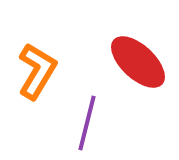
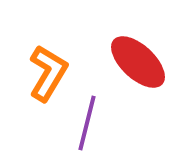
orange L-shape: moved 11 px right, 2 px down
